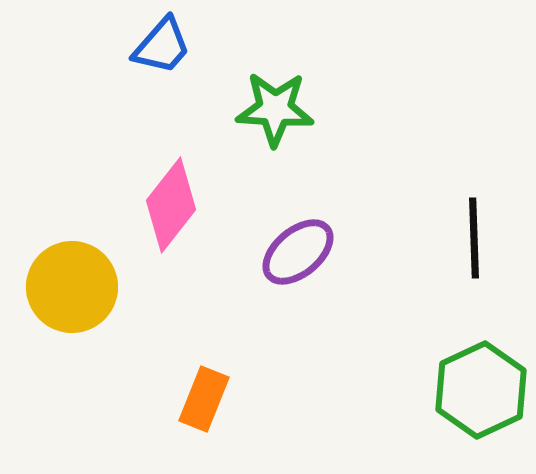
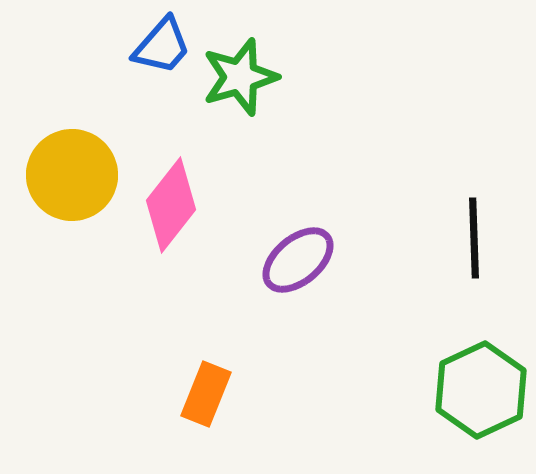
green star: moved 35 px left, 32 px up; rotated 20 degrees counterclockwise
purple ellipse: moved 8 px down
yellow circle: moved 112 px up
orange rectangle: moved 2 px right, 5 px up
